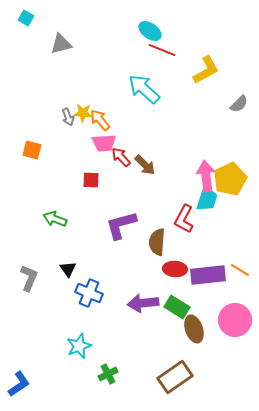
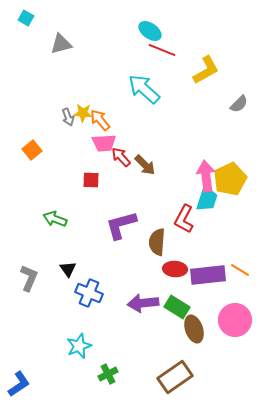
orange square: rotated 36 degrees clockwise
